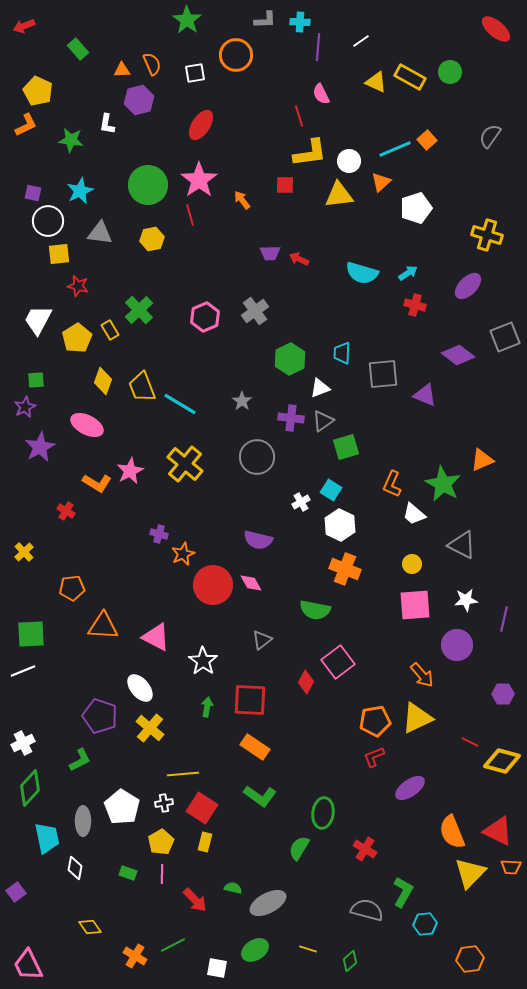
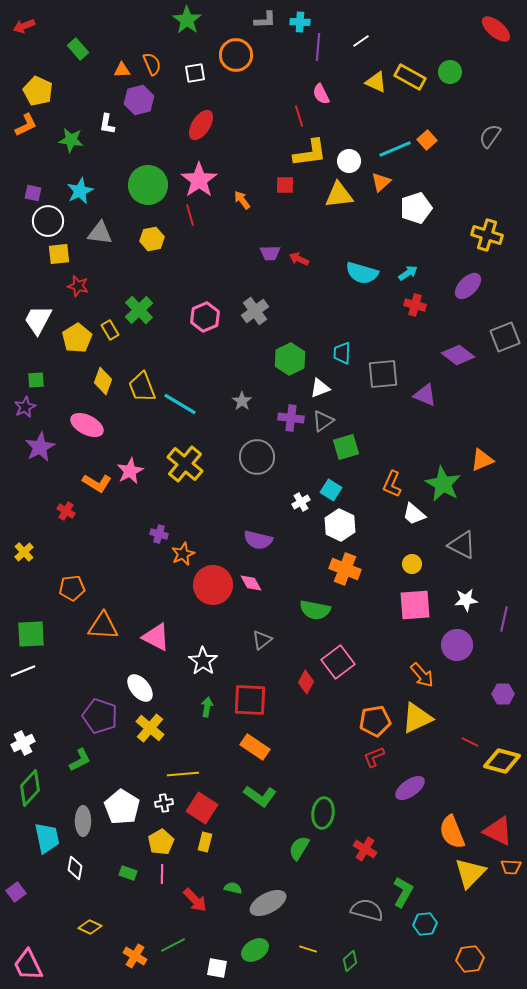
yellow diamond at (90, 927): rotated 30 degrees counterclockwise
